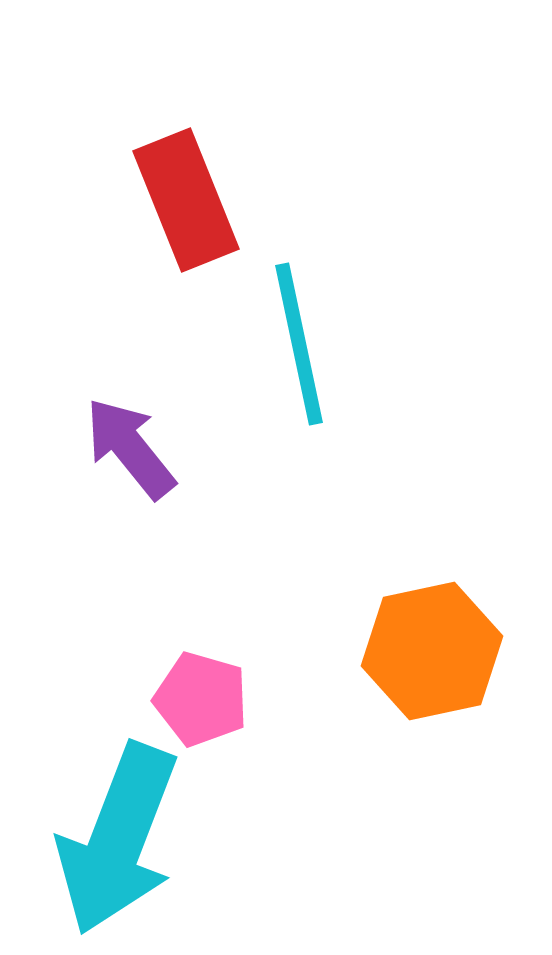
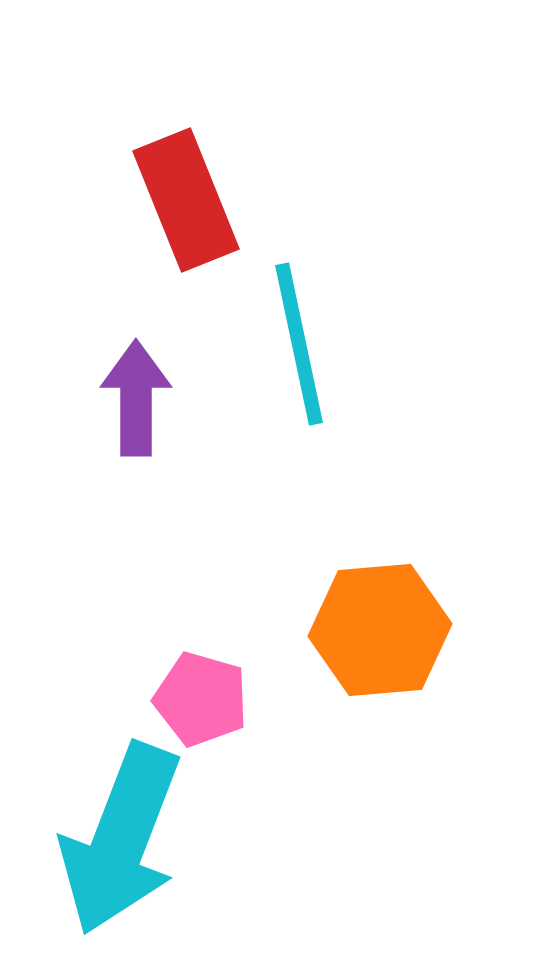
purple arrow: moved 6 px right, 50 px up; rotated 39 degrees clockwise
orange hexagon: moved 52 px left, 21 px up; rotated 7 degrees clockwise
cyan arrow: moved 3 px right
